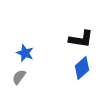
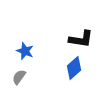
blue star: moved 2 px up
blue diamond: moved 8 px left
